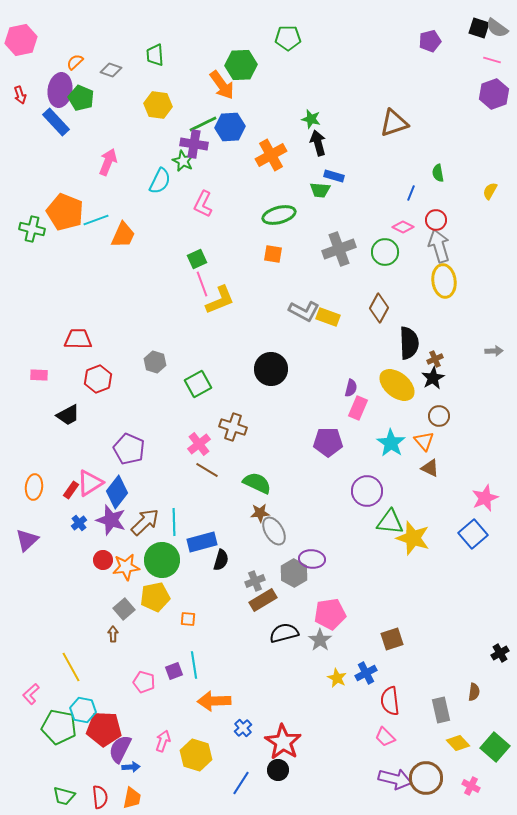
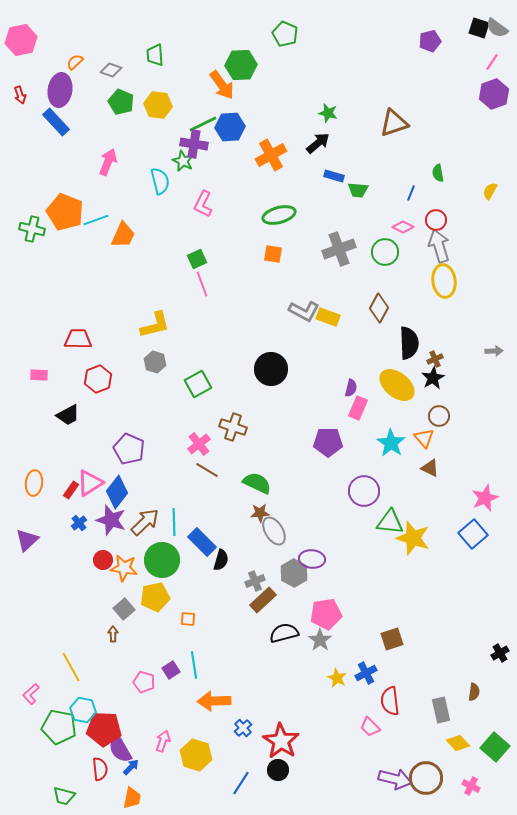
green pentagon at (288, 38): moved 3 px left, 4 px up; rotated 25 degrees clockwise
pink line at (492, 60): moved 2 px down; rotated 72 degrees counterclockwise
green pentagon at (81, 98): moved 40 px right, 4 px down
green star at (311, 119): moved 17 px right, 6 px up
black arrow at (318, 143): rotated 65 degrees clockwise
cyan semicircle at (160, 181): rotated 40 degrees counterclockwise
green trapezoid at (320, 190): moved 38 px right
yellow L-shape at (220, 300): moved 65 px left, 25 px down; rotated 8 degrees clockwise
orange triangle at (424, 441): moved 3 px up
orange ellipse at (34, 487): moved 4 px up
purple circle at (367, 491): moved 3 px left
blue rectangle at (202, 542): rotated 60 degrees clockwise
orange star at (126, 567): moved 2 px left, 1 px down; rotated 16 degrees clockwise
brown rectangle at (263, 600): rotated 12 degrees counterclockwise
pink pentagon at (330, 614): moved 4 px left
purple square at (174, 671): moved 3 px left, 1 px up; rotated 12 degrees counterclockwise
pink trapezoid at (385, 737): moved 15 px left, 10 px up
red star at (283, 742): moved 2 px left, 1 px up
purple semicircle at (120, 749): rotated 56 degrees counterclockwise
blue arrow at (131, 767): rotated 42 degrees counterclockwise
red semicircle at (100, 797): moved 28 px up
